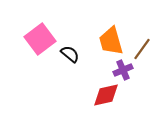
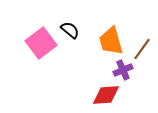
pink square: moved 1 px right, 4 px down
black semicircle: moved 24 px up
red diamond: rotated 8 degrees clockwise
